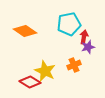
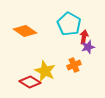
cyan pentagon: rotated 30 degrees counterclockwise
